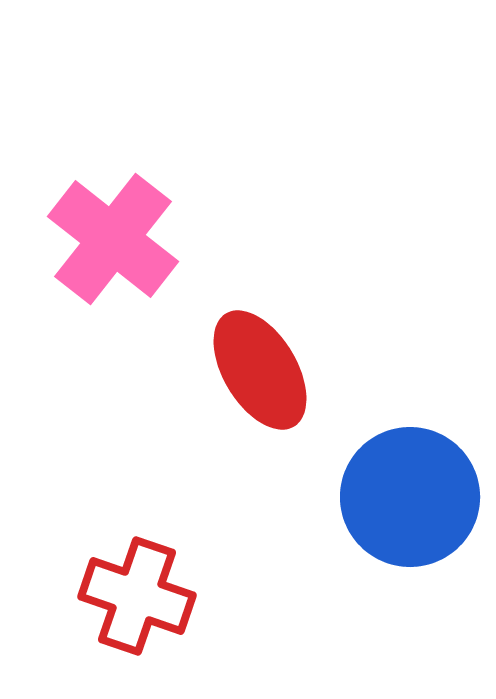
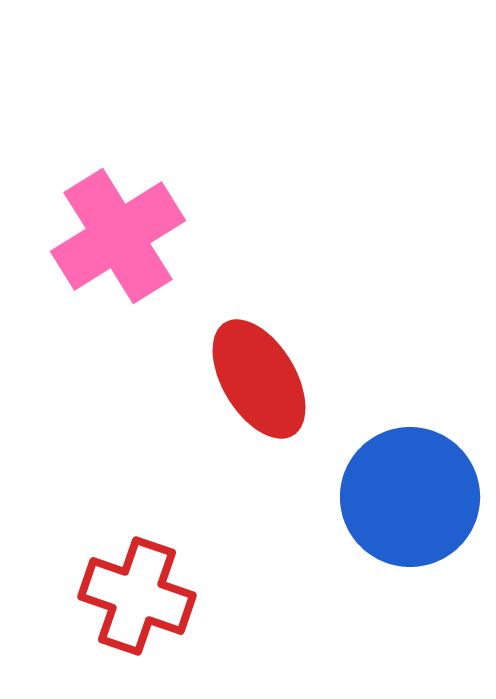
pink cross: moved 5 px right, 3 px up; rotated 20 degrees clockwise
red ellipse: moved 1 px left, 9 px down
